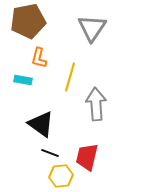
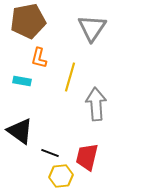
cyan rectangle: moved 1 px left, 1 px down
black triangle: moved 21 px left, 7 px down
